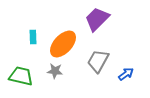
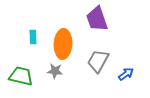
purple trapezoid: rotated 64 degrees counterclockwise
orange ellipse: rotated 40 degrees counterclockwise
